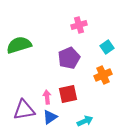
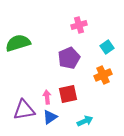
green semicircle: moved 1 px left, 2 px up
